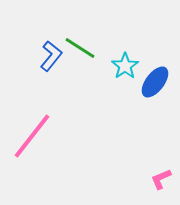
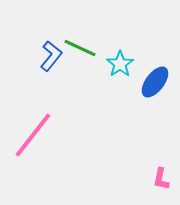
green line: rotated 8 degrees counterclockwise
cyan star: moved 5 px left, 2 px up
pink line: moved 1 px right, 1 px up
pink L-shape: rotated 55 degrees counterclockwise
